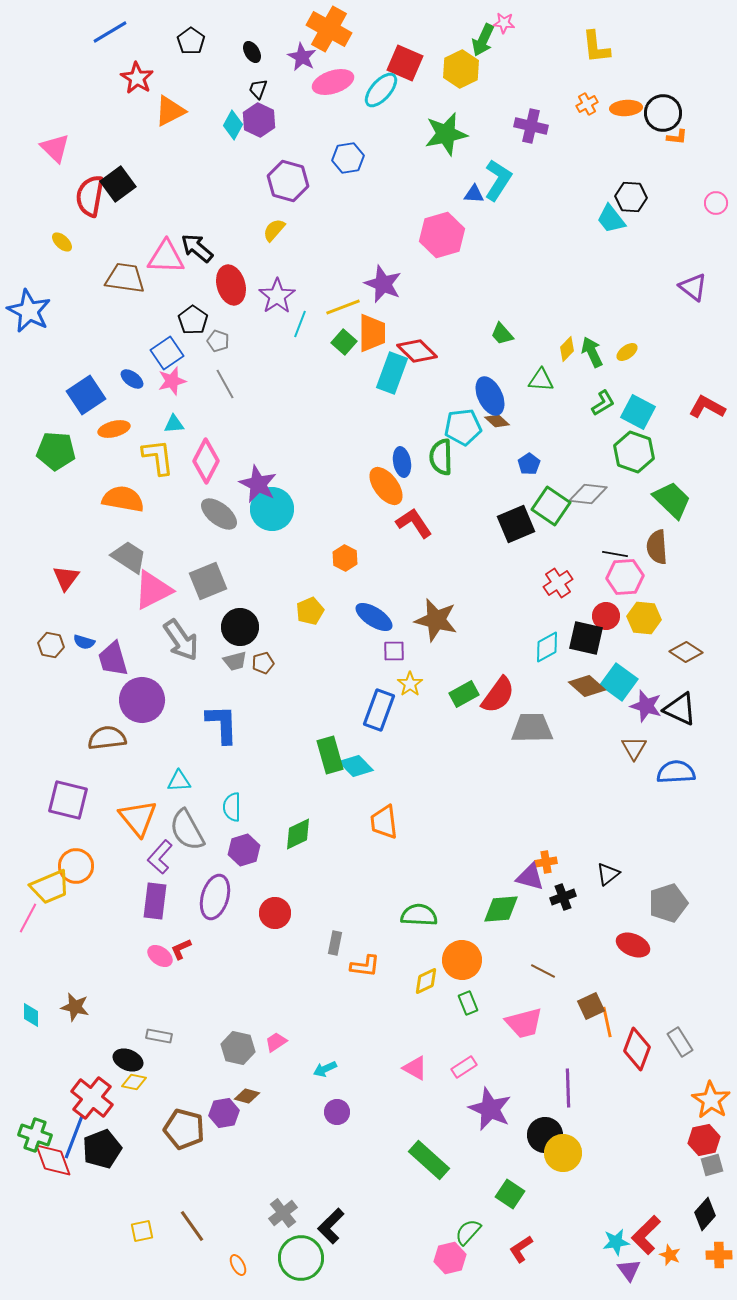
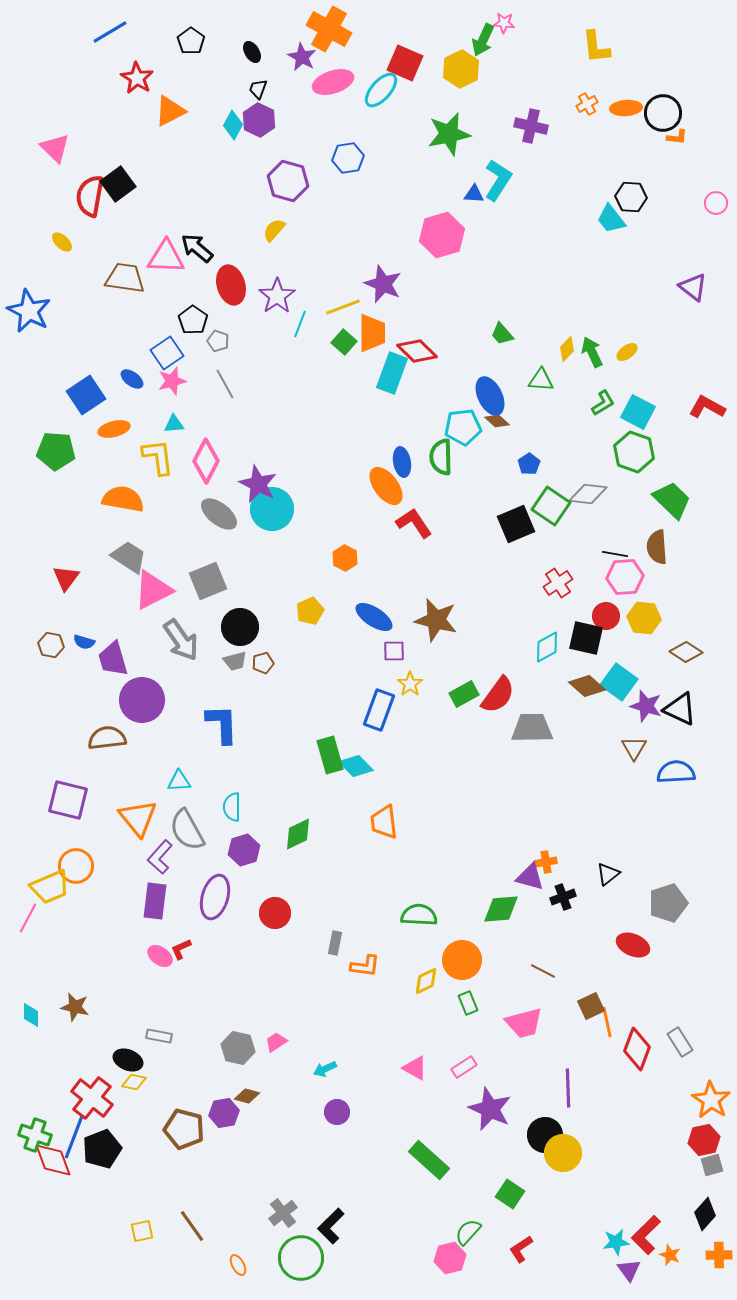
green star at (446, 134): moved 3 px right
